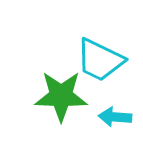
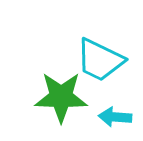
green star: moved 1 px down
